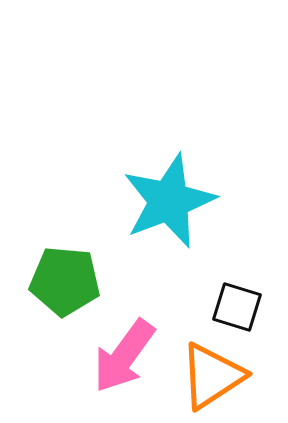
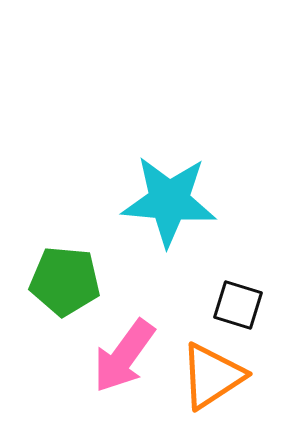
cyan star: rotated 26 degrees clockwise
black square: moved 1 px right, 2 px up
